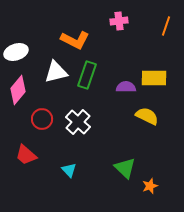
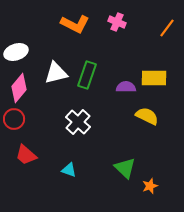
pink cross: moved 2 px left, 1 px down; rotated 30 degrees clockwise
orange line: moved 1 px right, 2 px down; rotated 18 degrees clockwise
orange L-shape: moved 16 px up
white triangle: moved 1 px down
pink diamond: moved 1 px right, 2 px up
red circle: moved 28 px left
cyan triangle: rotated 28 degrees counterclockwise
